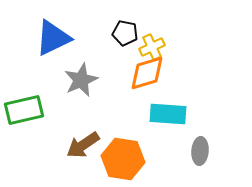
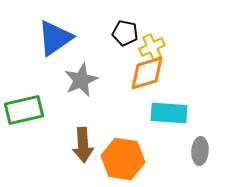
blue triangle: moved 2 px right; rotated 9 degrees counterclockwise
cyan rectangle: moved 1 px right, 1 px up
brown arrow: rotated 60 degrees counterclockwise
